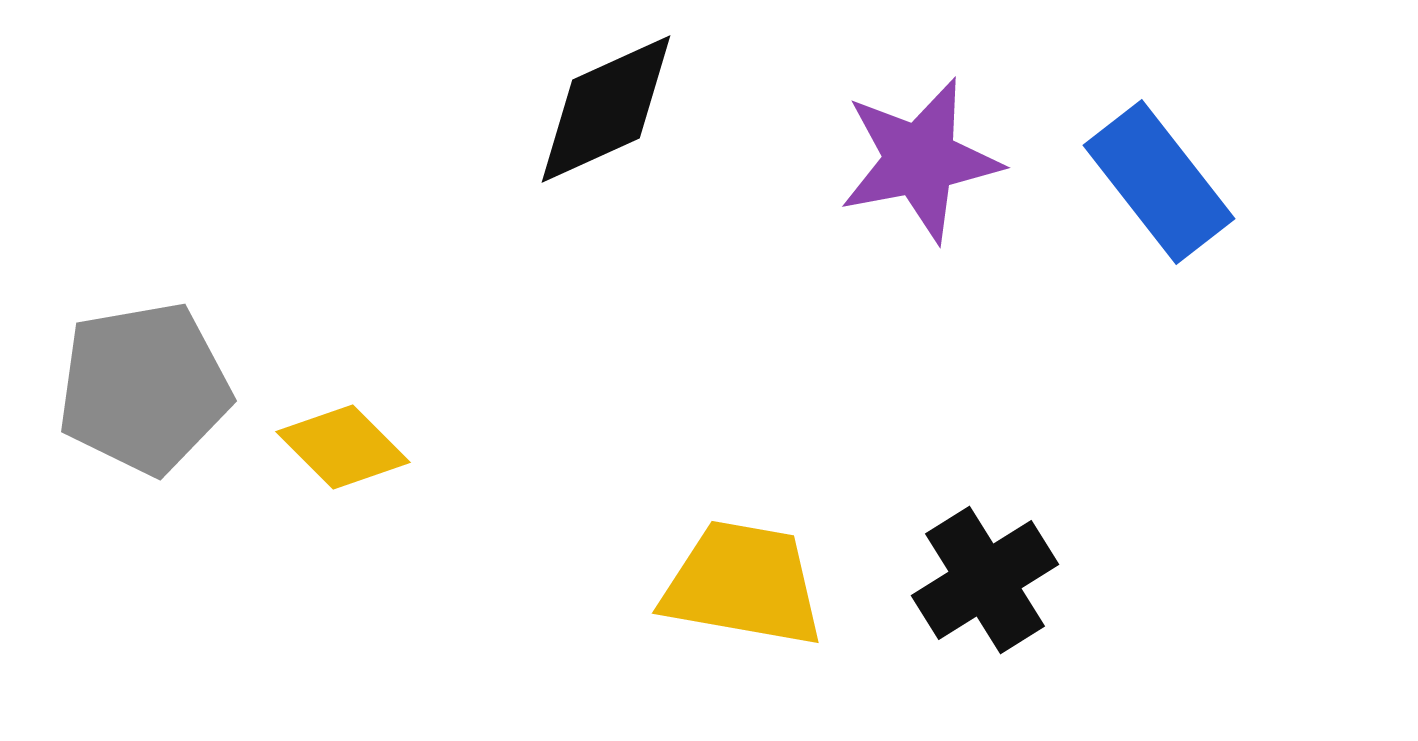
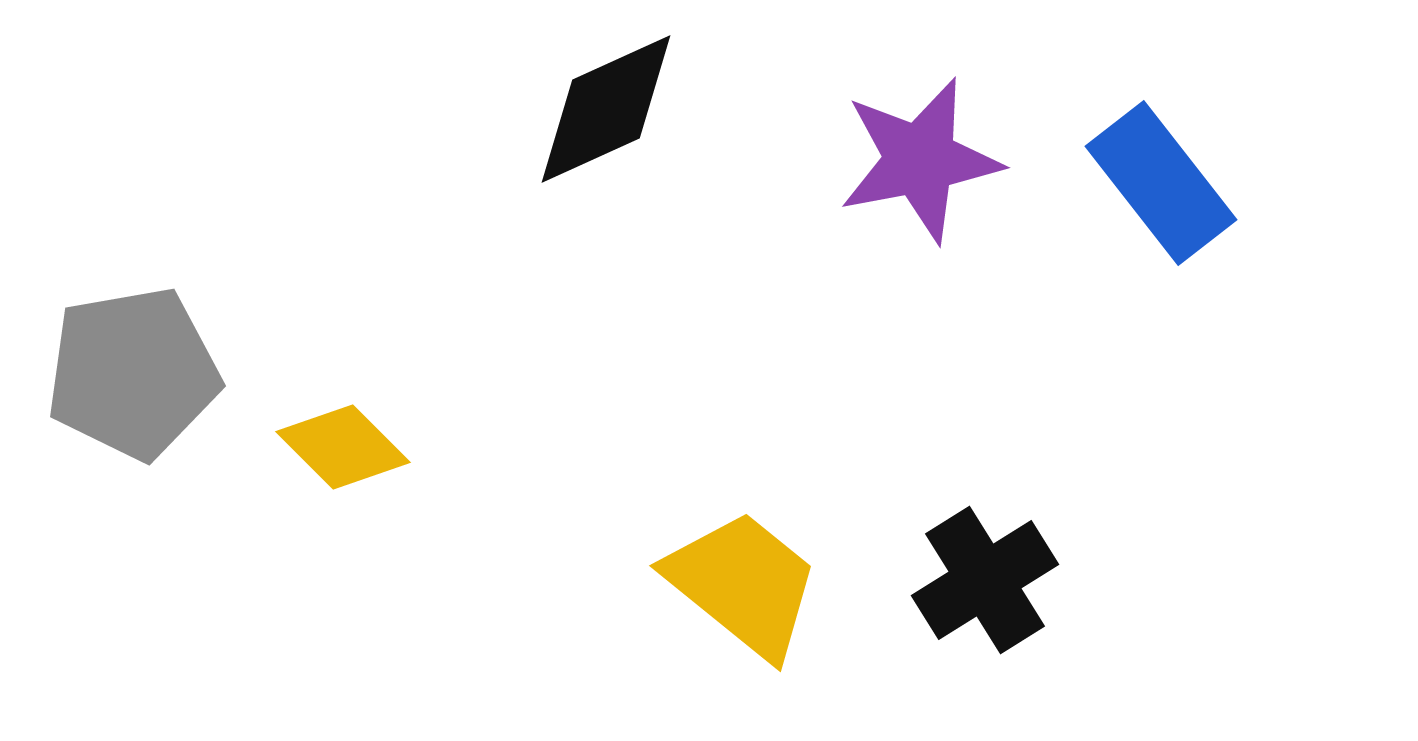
blue rectangle: moved 2 px right, 1 px down
gray pentagon: moved 11 px left, 15 px up
yellow trapezoid: rotated 29 degrees clockwise
